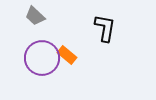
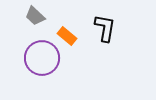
orange rectangle: moved 19 px up
